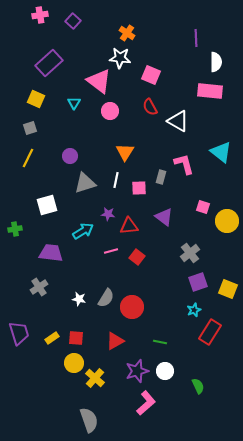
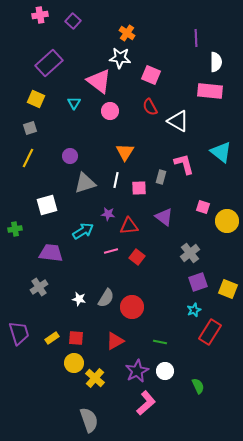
purple star at (137, 371): rotated 10 degrees counterclockwise
